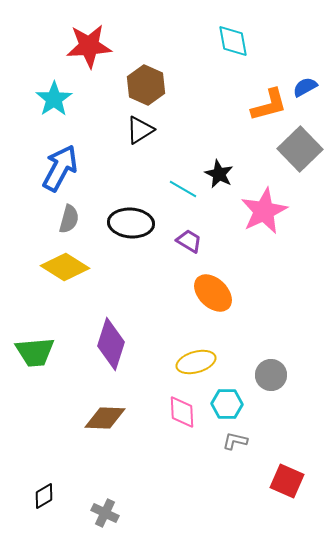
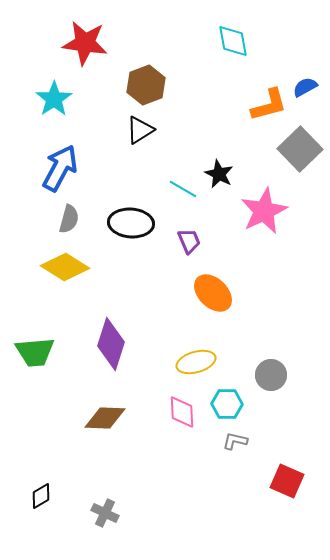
red star: moved 4 px left, 3 px up; rotated 12 degrees clockwise
brown hexagon: rotated 15 degrees clockwise
purple trapezoid: rotated 36 degrees clockwise
black diamond: moved 3 px left
